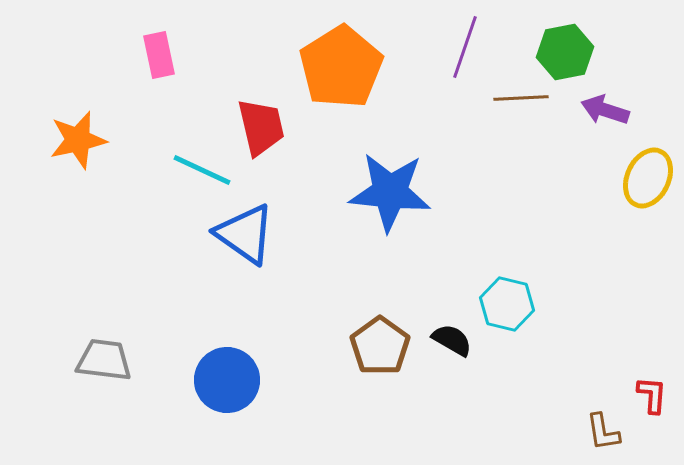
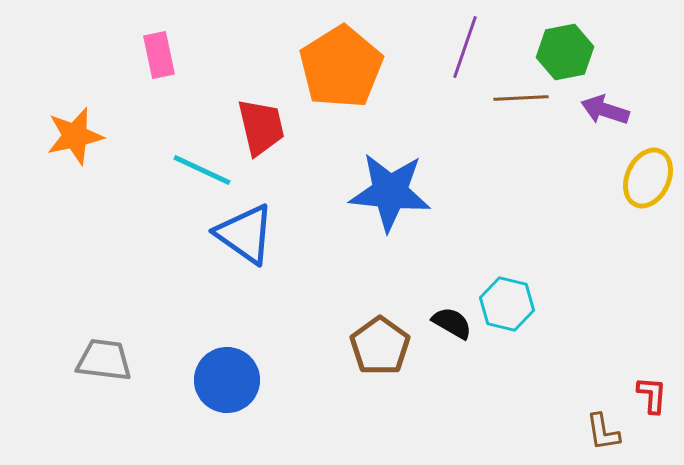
orange star: moved 3 px left, 4 px up
black semicircle: moved 17 px up
